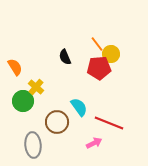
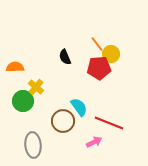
orange semicircle: rotated 60 degrees counterclockwise
brown circle: moved 6 px right, 1 px up
pink arrow: moved 1 px up
